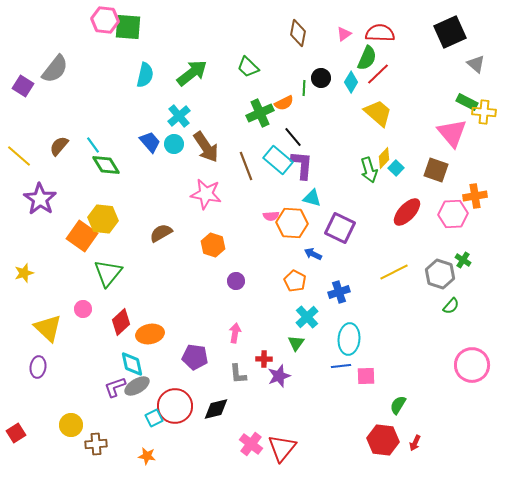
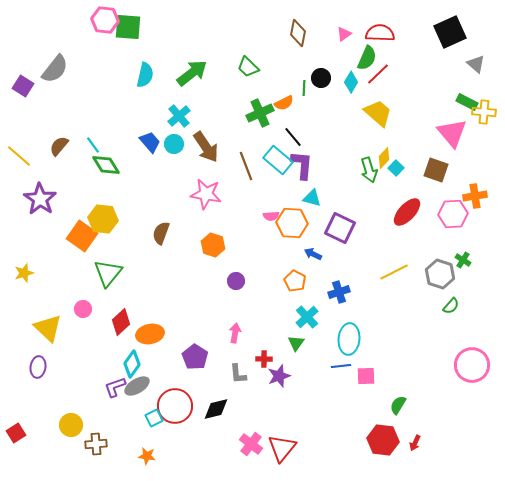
brown semicircle at (161, 233): rotated 40 degrees counterclockwise
purple pentagon at (195, 357): rotated 25 degrees clockwise
cyan diamond at (132, 364): rotated 48 degrees clockwise
